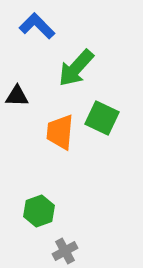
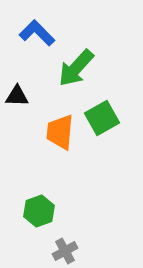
blue L-shape: moved 7 px down
green square: rotated 36 degrees clockwise
